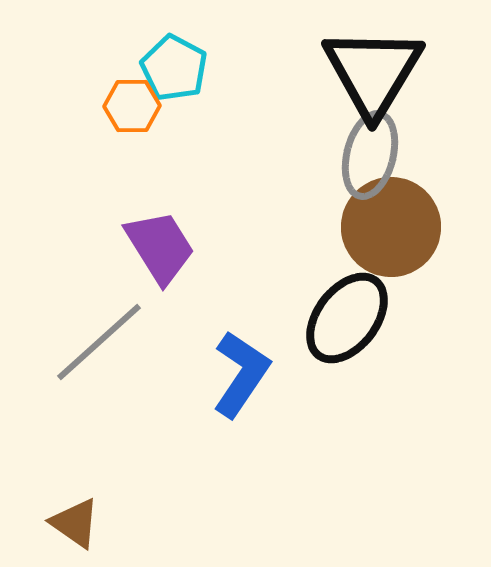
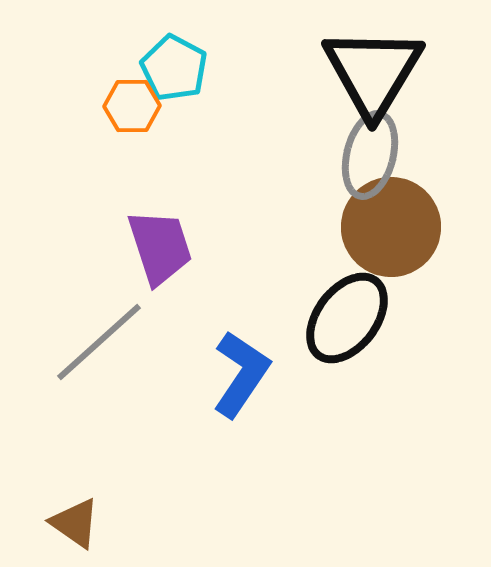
purple trapezoid: rotated 14 degrees clockwise
